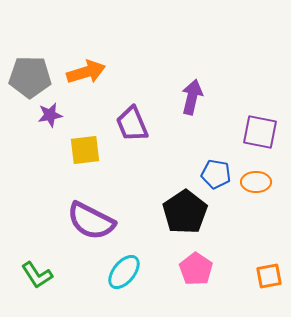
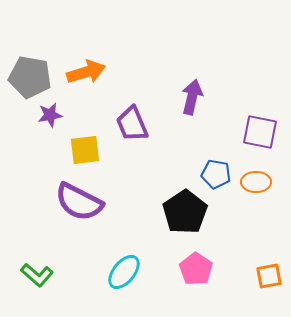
gray pentagon: rotated 9 degrees clockwise
purple semicircle: moved 12 px left, 19 px up
green L-shape: rotated 16 degrees counterclockwise
